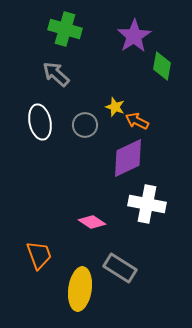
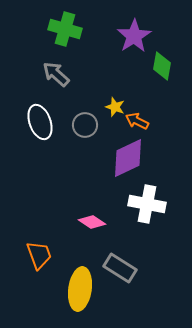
white ellipse: rotated 8 degrees counterclockwise
